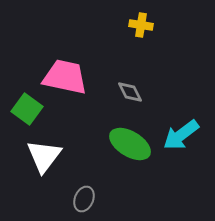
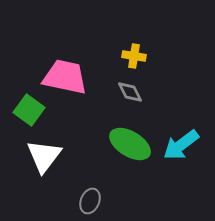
yellow cross: moved 7 px left, 31 px down
green square: moved 2 px right, 1 px down
cyan arrow: moved 10 px down
gray ellipse: moved 6 px right, 2 px down
